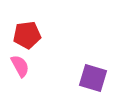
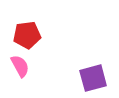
purple square: rotated 32 degrees counterclockwise
